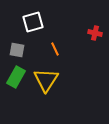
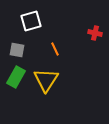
white square: moved 2 px left, 1 px up
